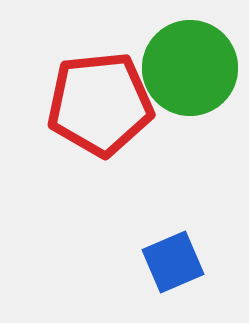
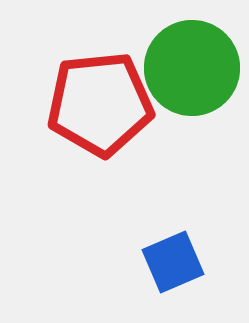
green circle: moved 2 px right
